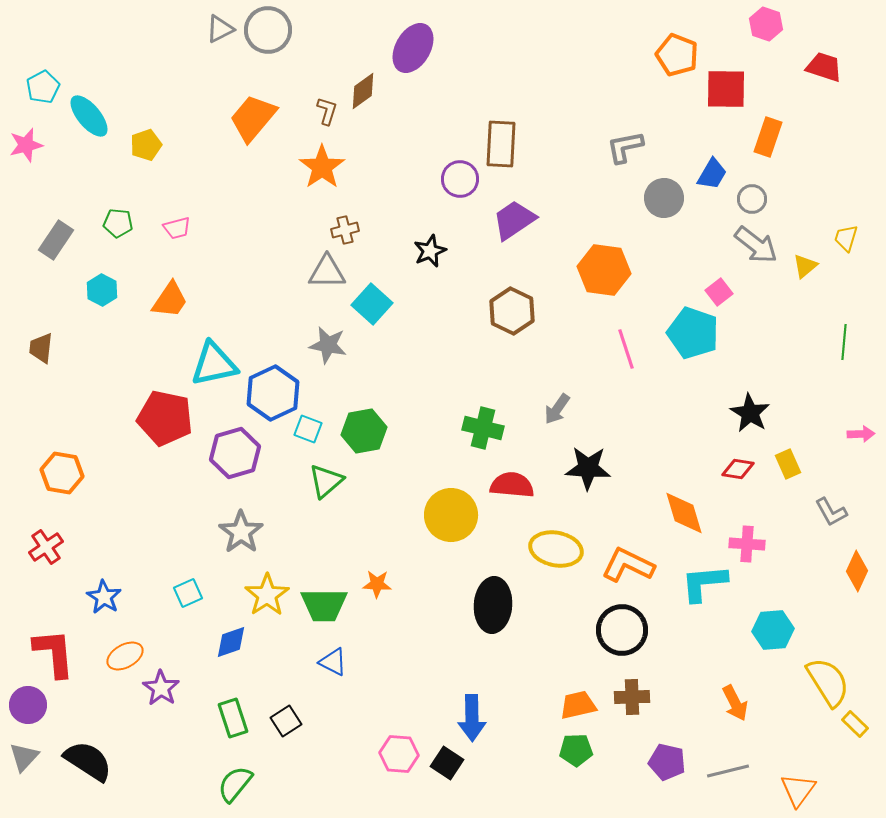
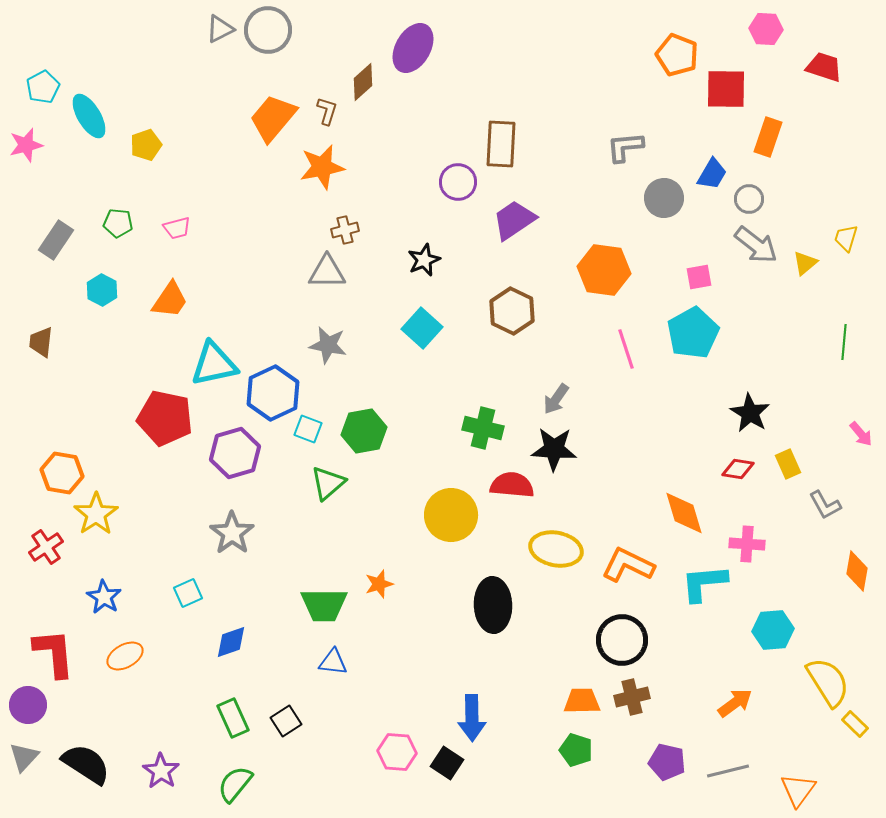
pink hexagon at (766, 24): moved 5 px down; rotated 16 degrees counterclockwise
brown diamond at (363, 91): moved 9 px up; rotated 6 degrees counterclockwise
cyan ellipse at (89, 116): rotated 9 degrees clockwise
orange trapezoid at (253, 118): moved 20 px right
gray L-shape at (625, 147): rotated 6 degrees clockwise
orange star at (322, 167): rotated 24 degrees clockwise
purple circle at (460, 179): moved 2 px left, 3 px down
gray circle at (752, 199): moved 3 px left
black star at (430, 251): moved 6 px left, 9 px down
yellow triangle at (805, 266): moved 3 px up
pink square at (719, 292): moved 20 px left, 15 px up; rotated 28 degrees clockwise
cyan square at (372, 304): moved 50 px right, 24 px down
cyan pentagon at (693, 333): rotated 24 degrees clockwise
brown trapezoid at (41, 348): moved 6 px up
gray arrow at (557, 409): moved 1 px left, 10 px up
pink arrow at (861, 434): rotated 52 degrees clockwise
black star at (588, 468): moved 34 px left, 19 px up
green triangle at (326, 481): moved 2 px right, 2 px down
gray L-shape at (831, 512): moved 6 px left, 7 px up
gray star at (241, 532): moved 9 px left, 1 px down
orange diamond at (857, 571): rotated 15 degrees counterclockwise
orange star at (377, 584): moved 2 px right; rotated 20 degrees counterclockwise
yellow star at (267, 595): moved 171 px left, 81 px up
black ellipse at (493, 605): rotated 6 degrees counterclockwise
black circle at (622, 630): moved 10 px down
blue triangle at (333, 662): rotated 20 degrees counterclockwise
purple star at (161, 688): moved 83 px down
brown cross at (632, 697): rotated 12 degrees counterclockwise
orange arrow at (735, 703): rotated 99 degrees counterclockwise
orange trapezoid at (578, 705): moved 4 px right, 4 px up; rotated 12 degrees clockwise
green rectangle at (233, 718): rotated 6 degrees counterclockwise
green pentagon at (576, 750): rotated 20 degrees clockwise
pink hexagon at (399, 754): moved 2 px left, 2 px up
black semicircle at (88, 761): moved 2 px left, 3 px down
